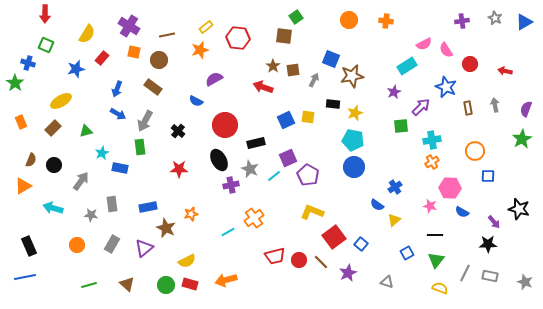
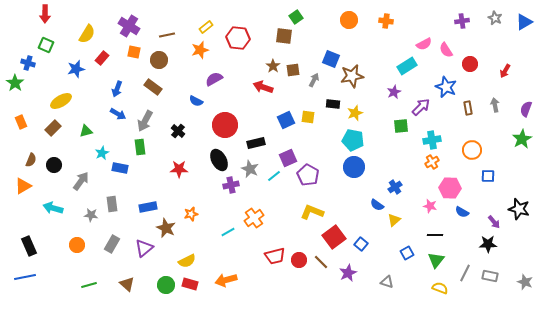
red arrow at (505, 71): rotated 72 degrees counterclockwise
orange circle at (475, 151): moved 3 px left, 1 px up
